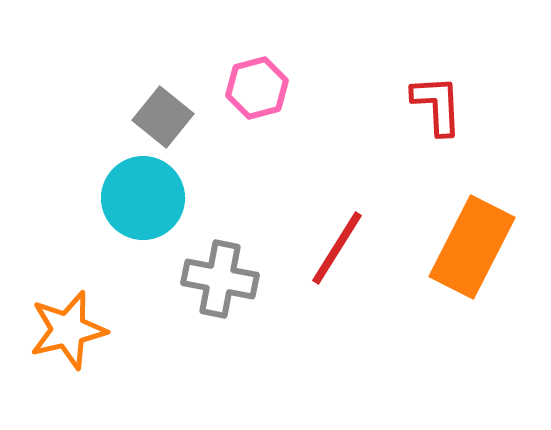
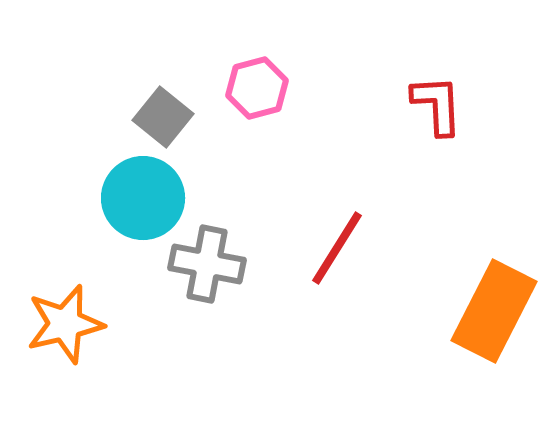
orange rectangle: moved 22 px right, 64 px down
gray cross: moved 13 px left, 15 px up
orange star: moved 3 px left, 6 px up
